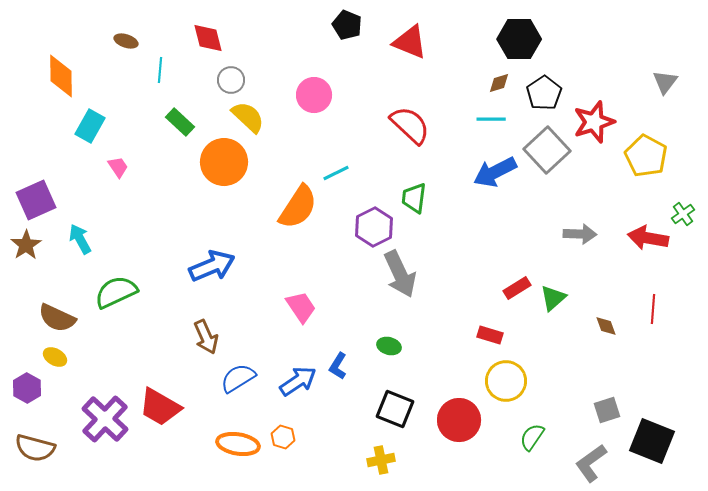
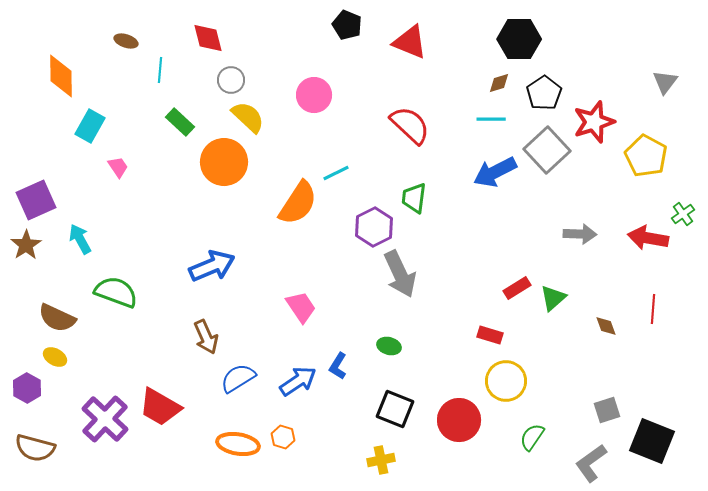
orange semicircle at (298, 207): moved 4 px up
green semicircle at (116, 292): rotated 45 degrees clockwise
